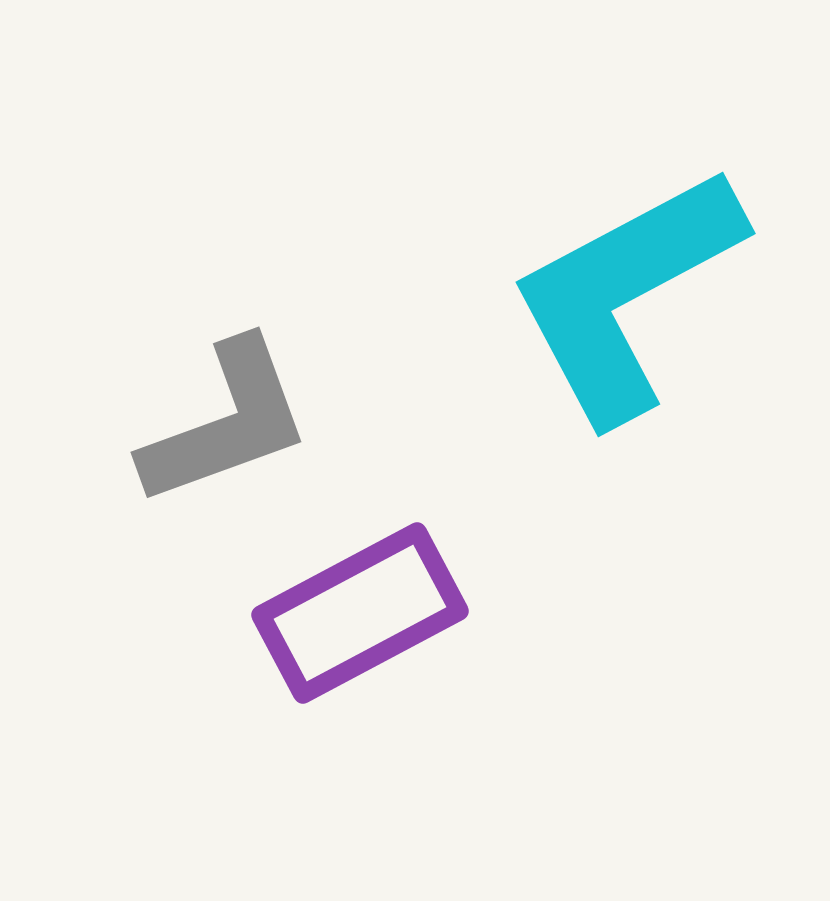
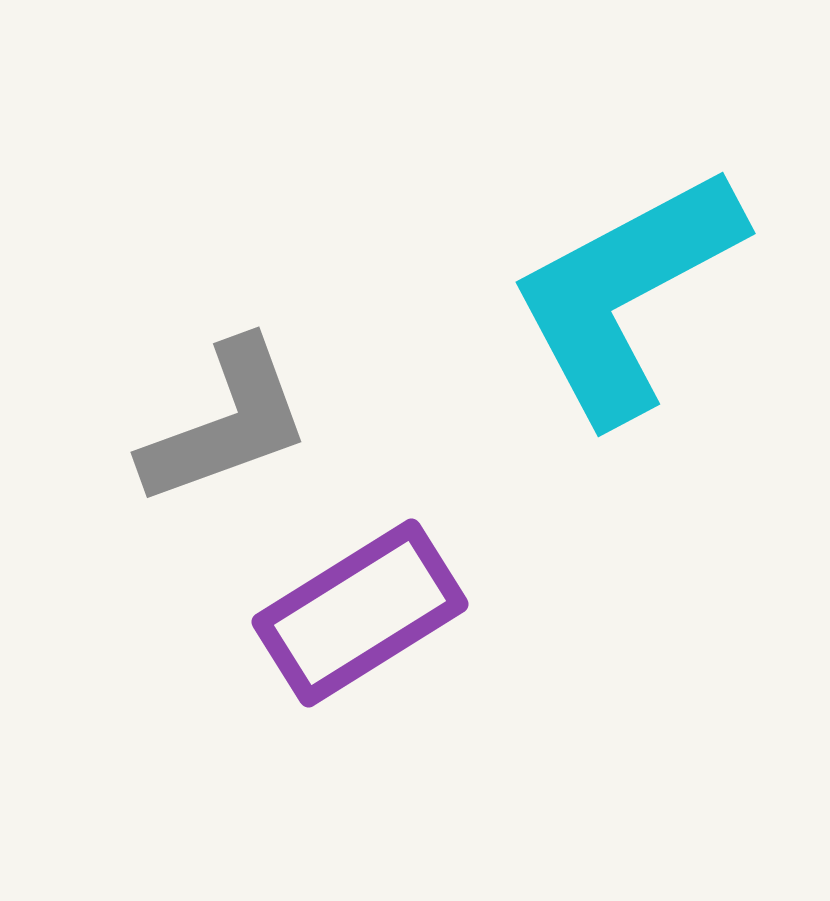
purple rectangle: rotated 4 degrees counterclockwise
